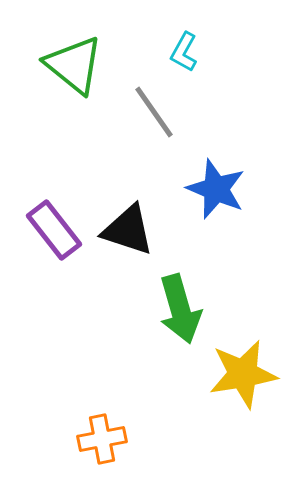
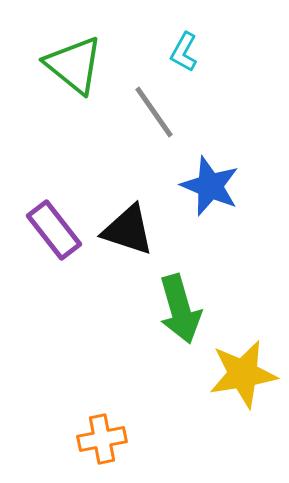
blue star: moved 6 px left, 3 px up
